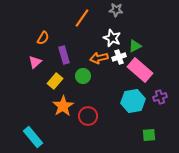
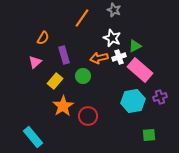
gray star: moved 2 px left; rotated 16 degrees clockwise
